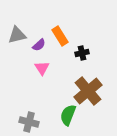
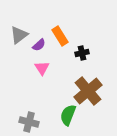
gray triangle: moved 2 px right; rotated 24 degrees counterclockwise
